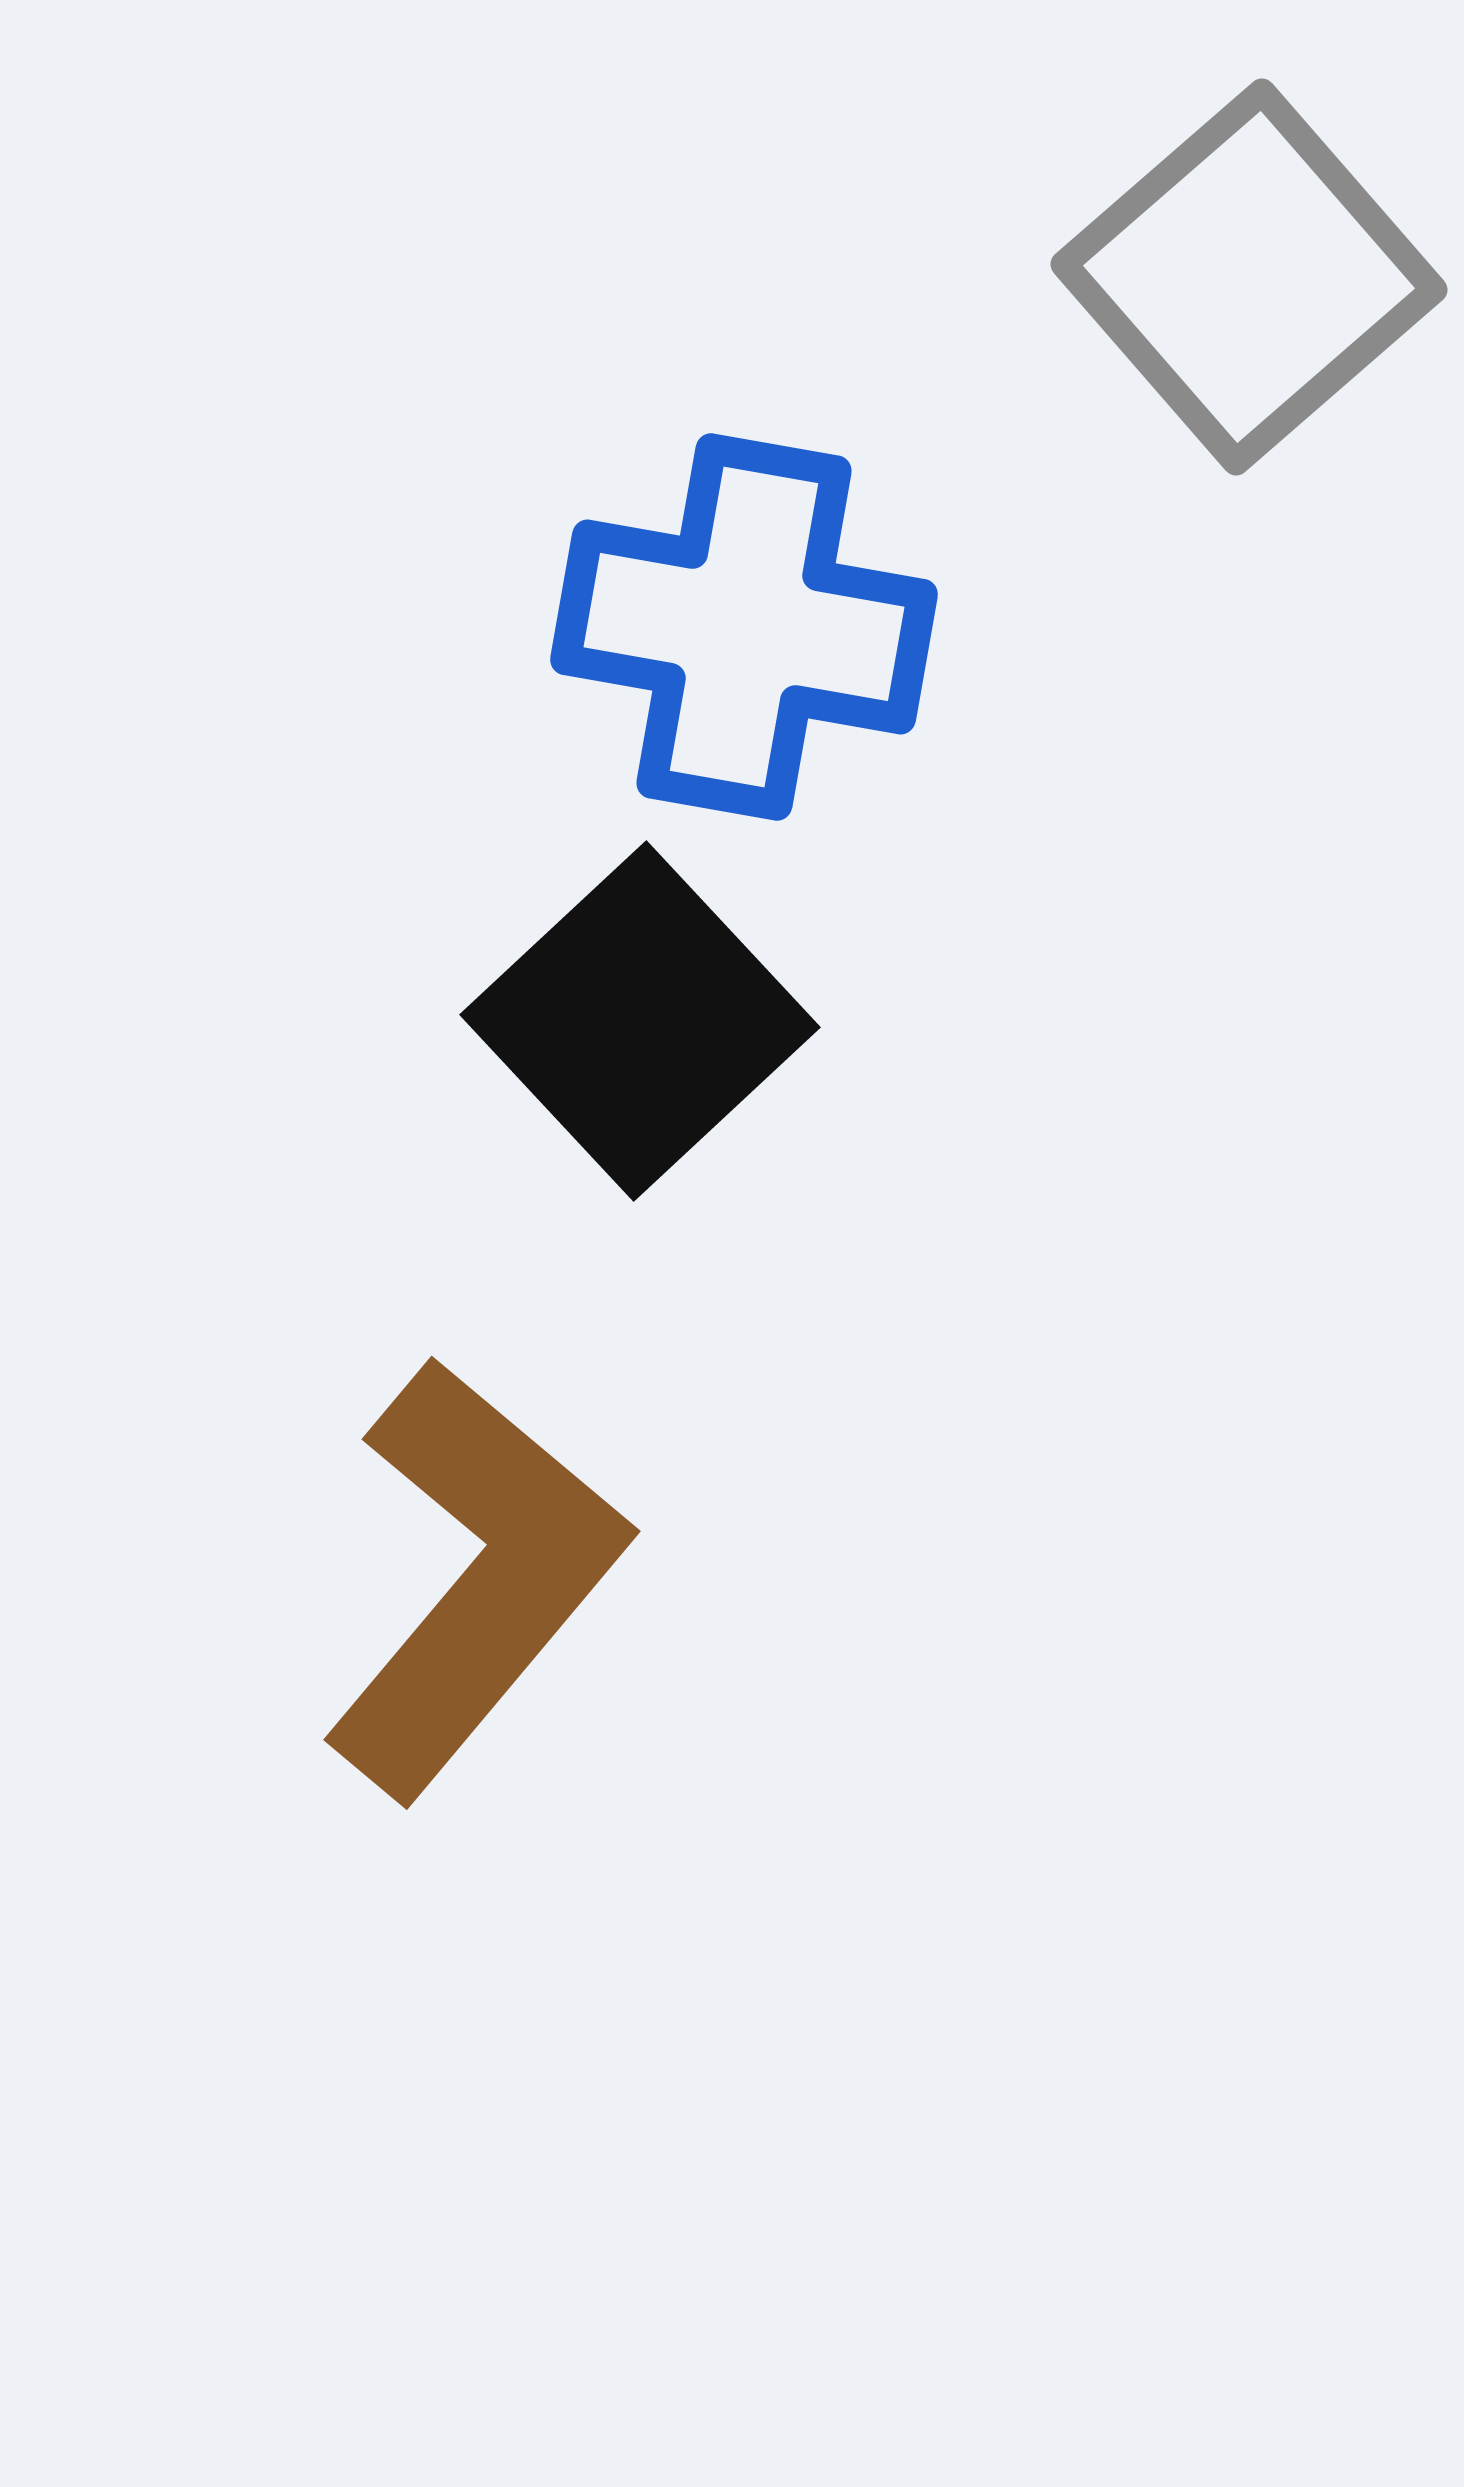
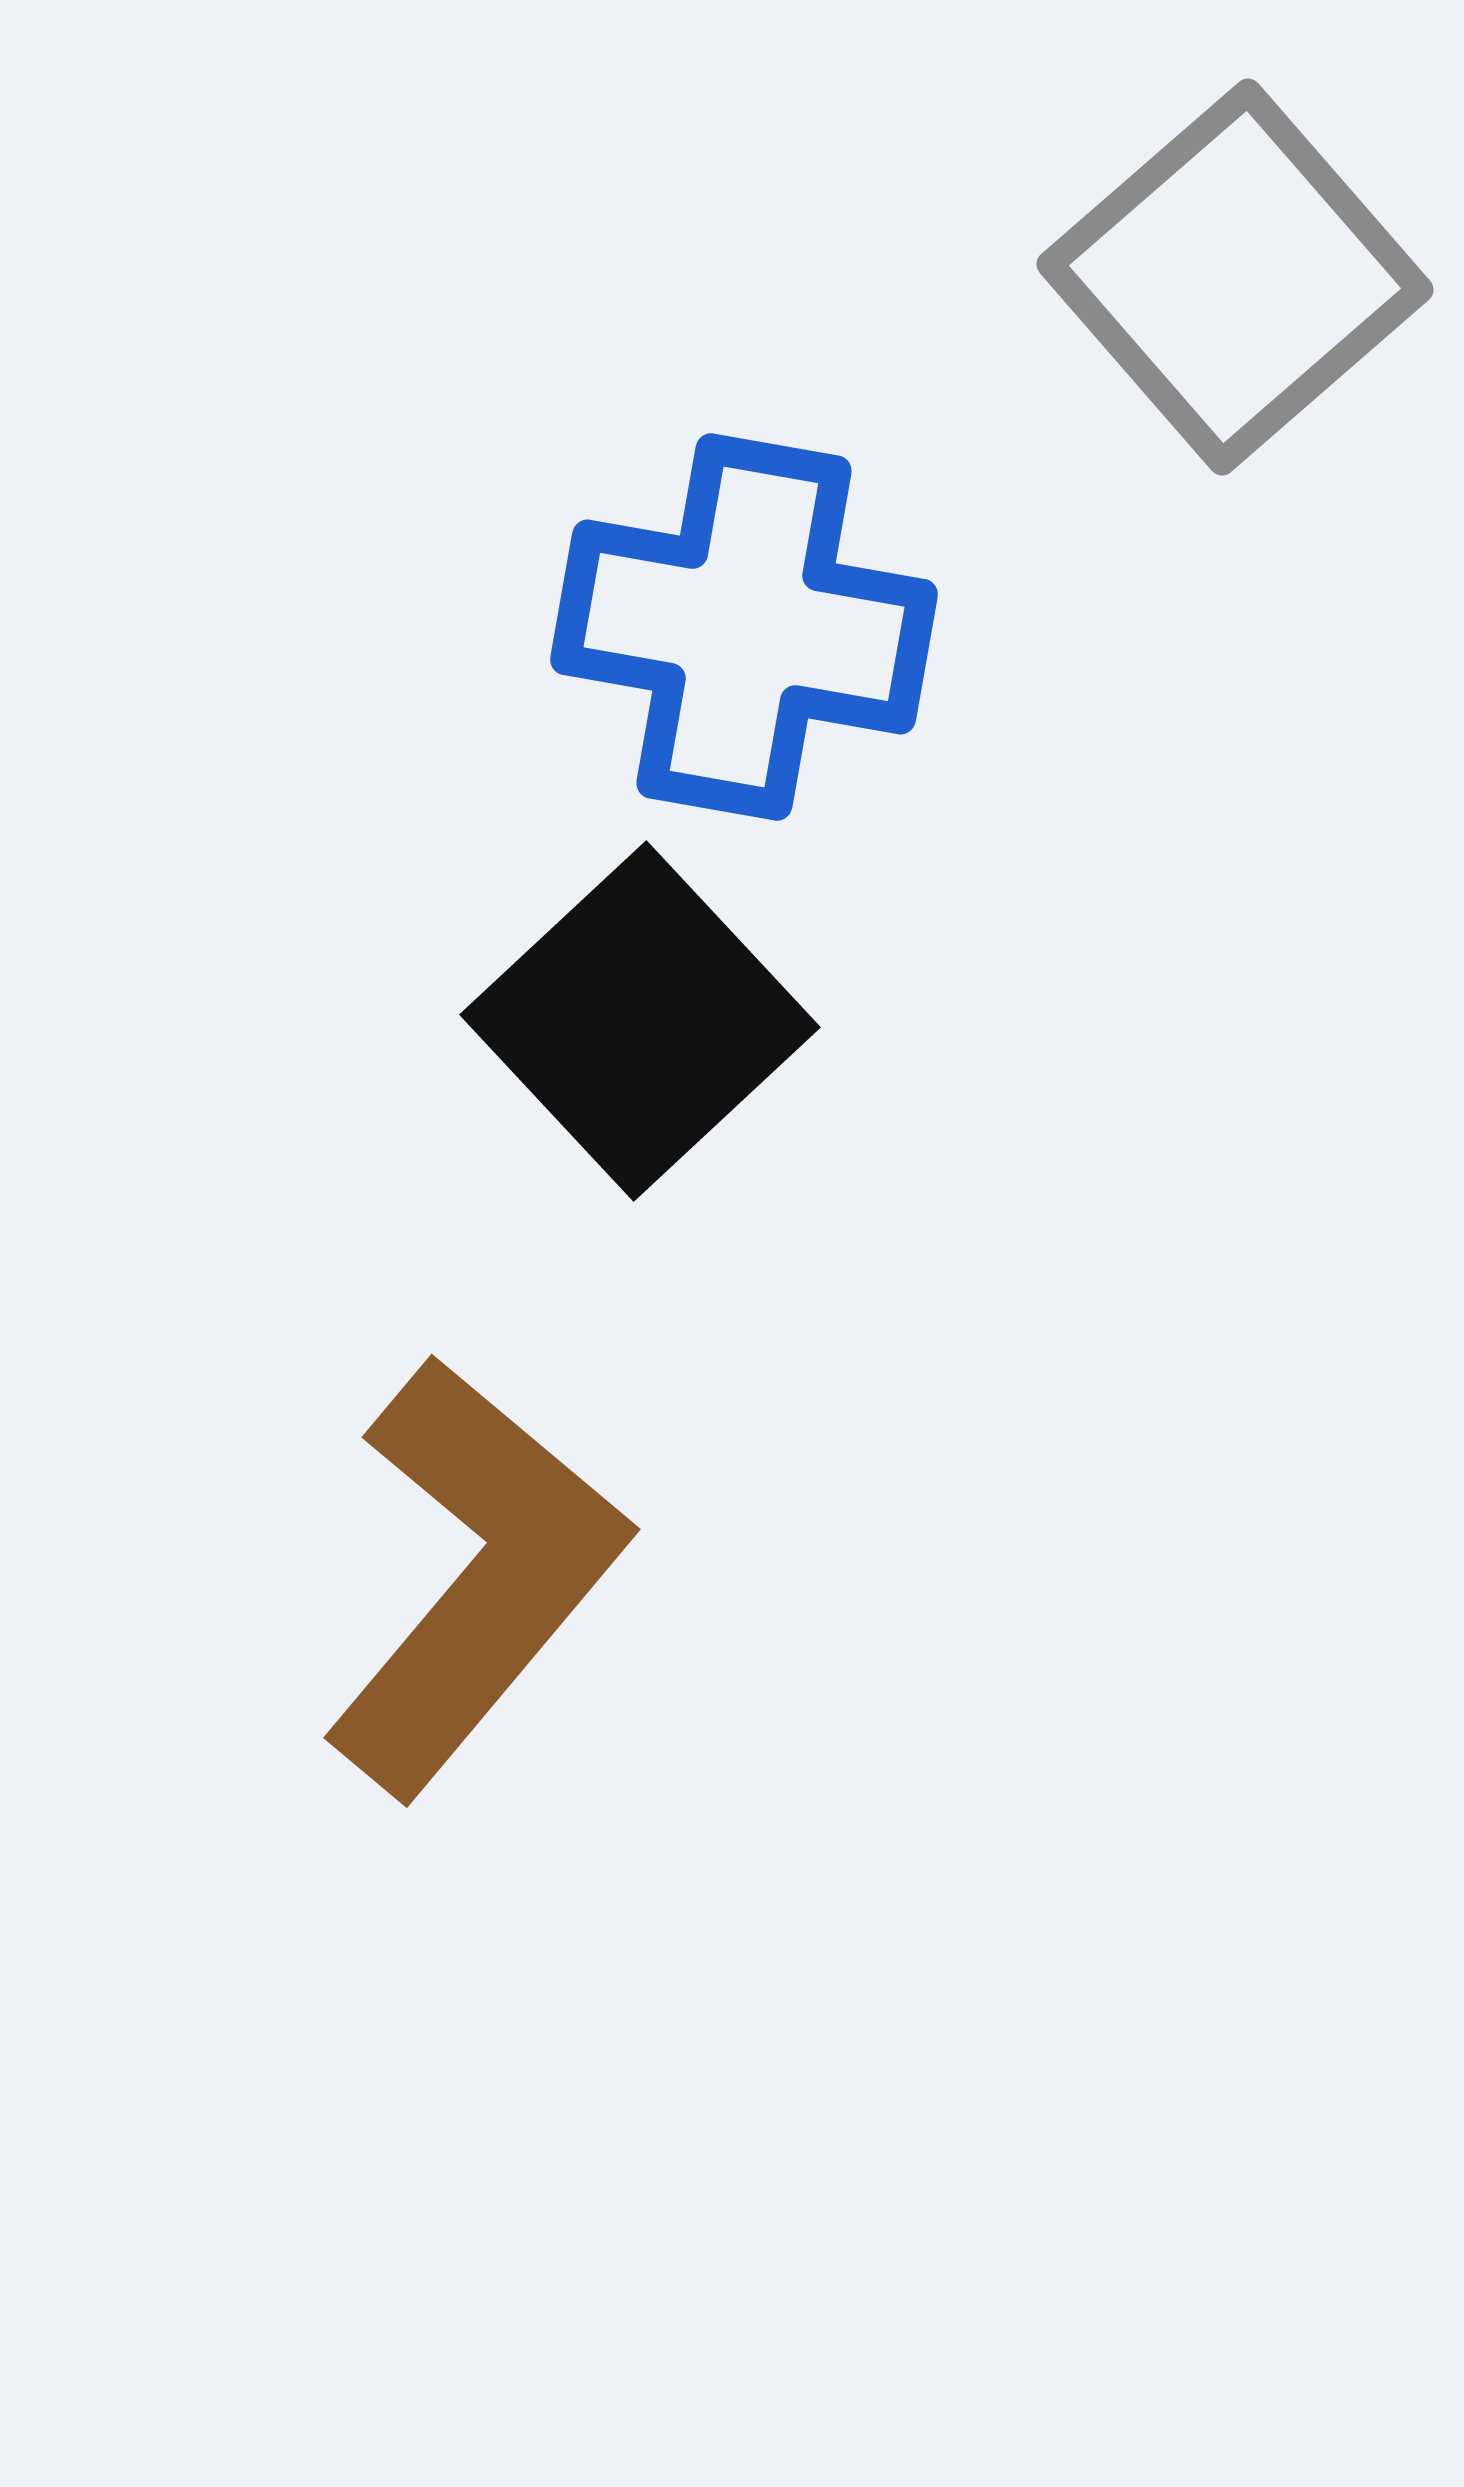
gray square: moved 14 px left
brown L-shape: moved 2 px up
